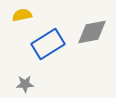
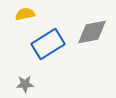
yellow semicircle: moved 3 px right, 1 px up
